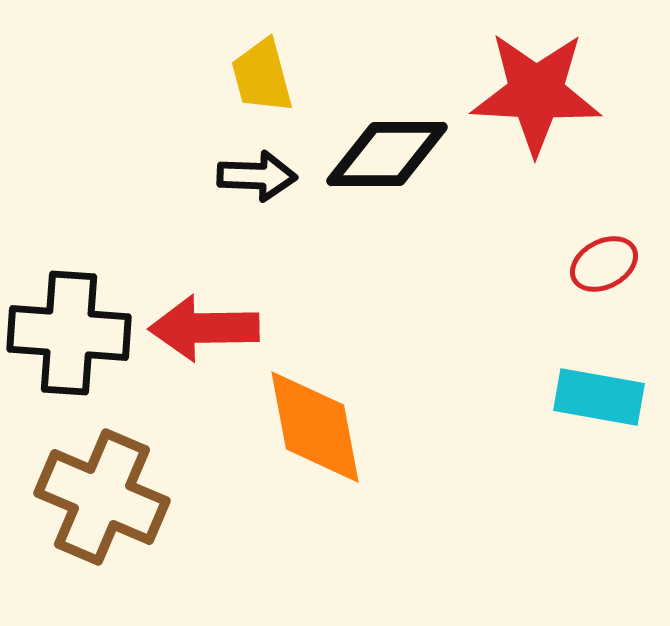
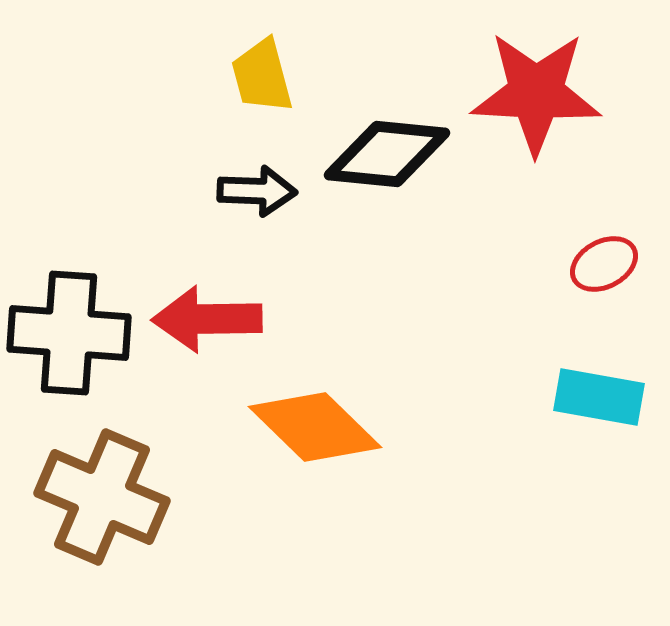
black diamond: rotated 6 degrees clockwise
black arrow: moved 15 px down
red arrow: moved 3 px right, 9 px up
orange diamond: rotated 35 degrees counterclockwise
